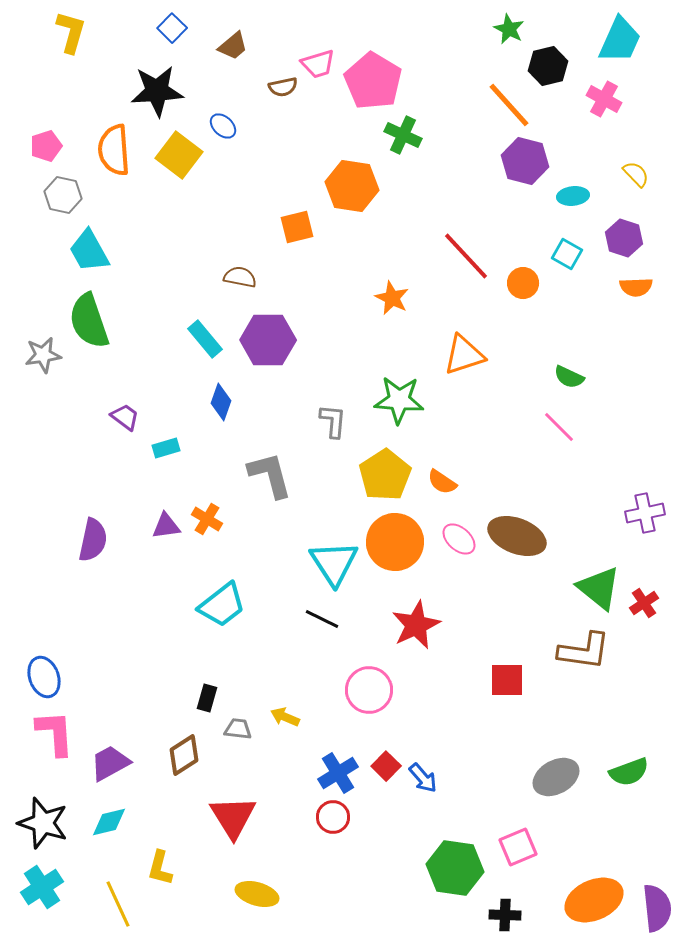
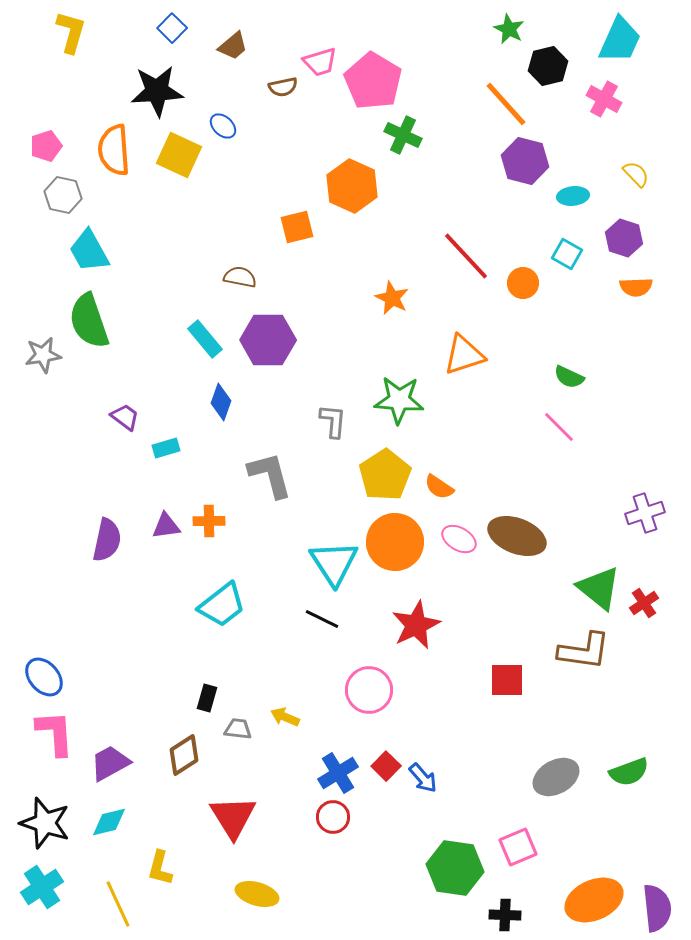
pink trapezoid at (318, 64): moved 2 px right, 2 px up
orange line at (509, 105): moved 3 px left, 1 px up
yellow square at (179, 155): rotated 12 degrees counterclockwise
orange hexagon at (352, 186): rotated 15 degrees clockwise
orange semicircle at (442, 482): moved 3 px left, 5 px down
purple cross at (645, 513): rotated 6 degrees counterclockwise
orange cross at (207, 519): moved 2 px right, 2 px down; rotated 32 degrees counterclockwise
pink ellipse at (459, 539): rotated 12 degrees counterclockwise
purple semicircle at (93, 540): moved 14 px right
blue ellipse at (44, 677): rotated 21 degrees counterclockwise
black star at (43, 823): moved 2 px right
